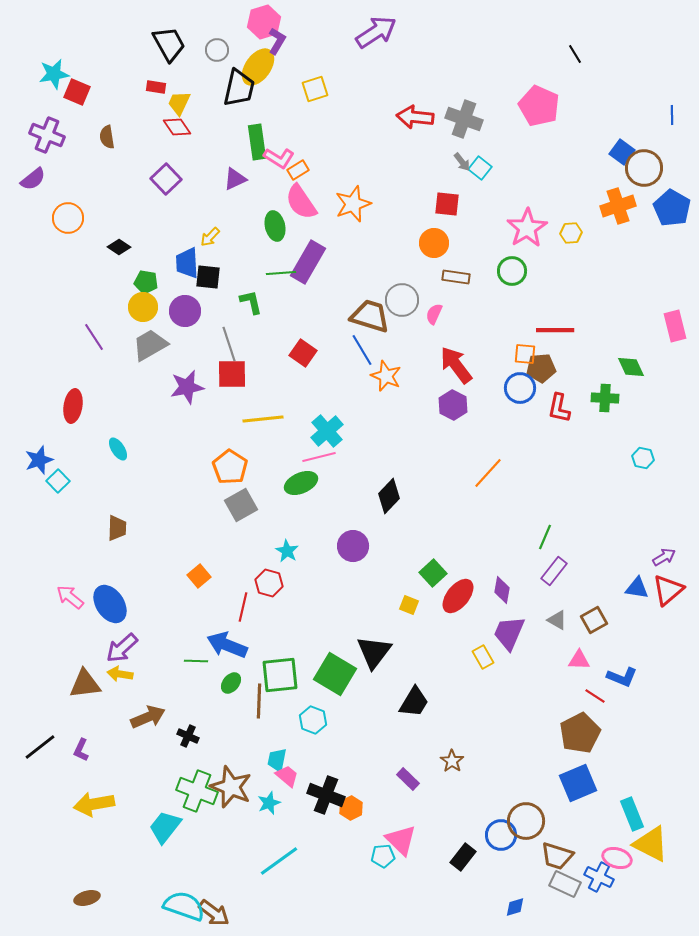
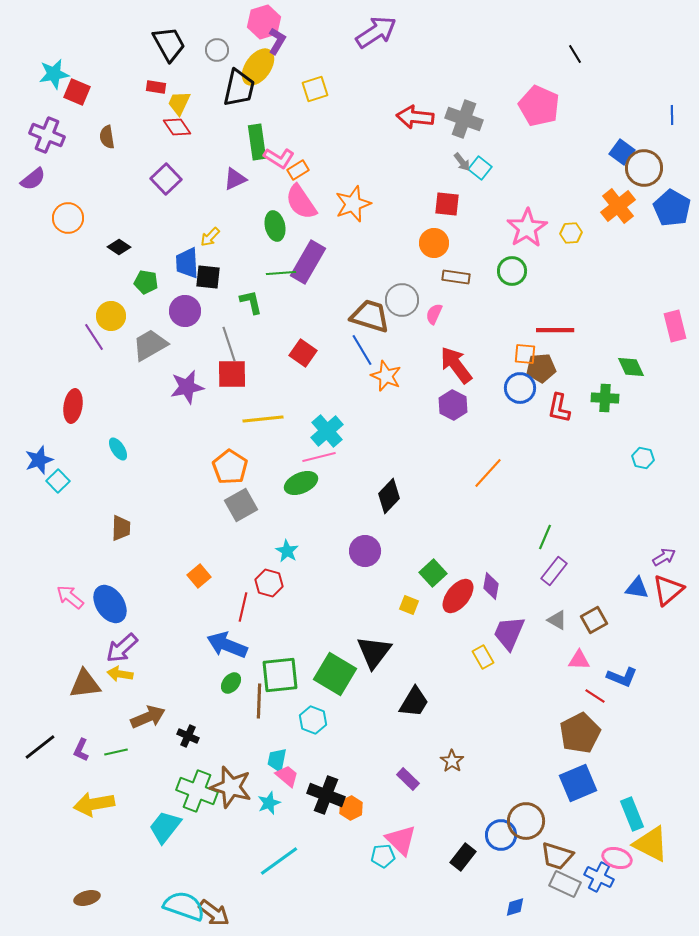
orange cross at (618, 206): rotated 20 degrees counterclockwise
yellow circle at (143, 307): moved 32 px left, 9 px down
brown trapezoid at (117, 528): moved 4 px right
purple circle at (353, 546): moved 12 px right, 5 px down
purple diamond at (502, 590): moved 11 px left, 4 px up
green line at (196, 661): moved 80 px left, 91 px down; rotated 15 degrees counterclockwise
brown star at (231, 787): rotated 6 degrees counterclockwise
